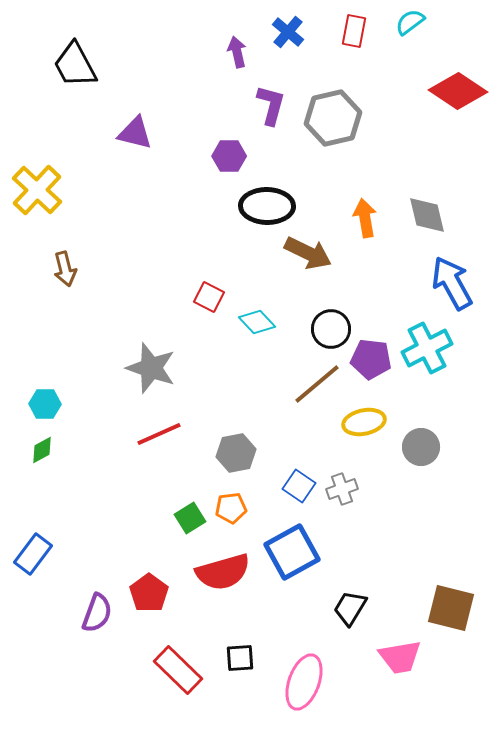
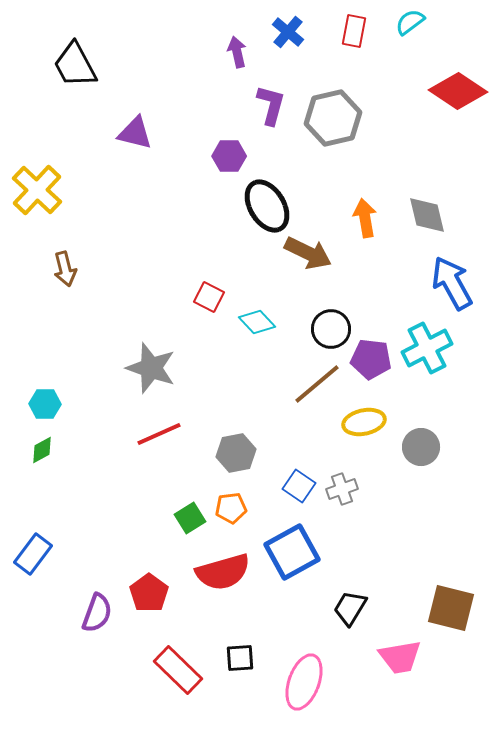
black ellipse at (267, 206): rotated 58 degrees clockwise
